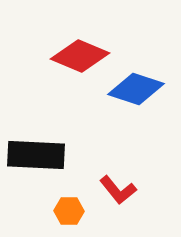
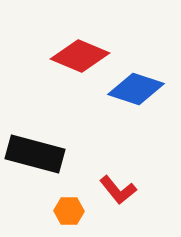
black rectangle: moved 1 px left, 1 px up; rotated 12 degrees clockwise
